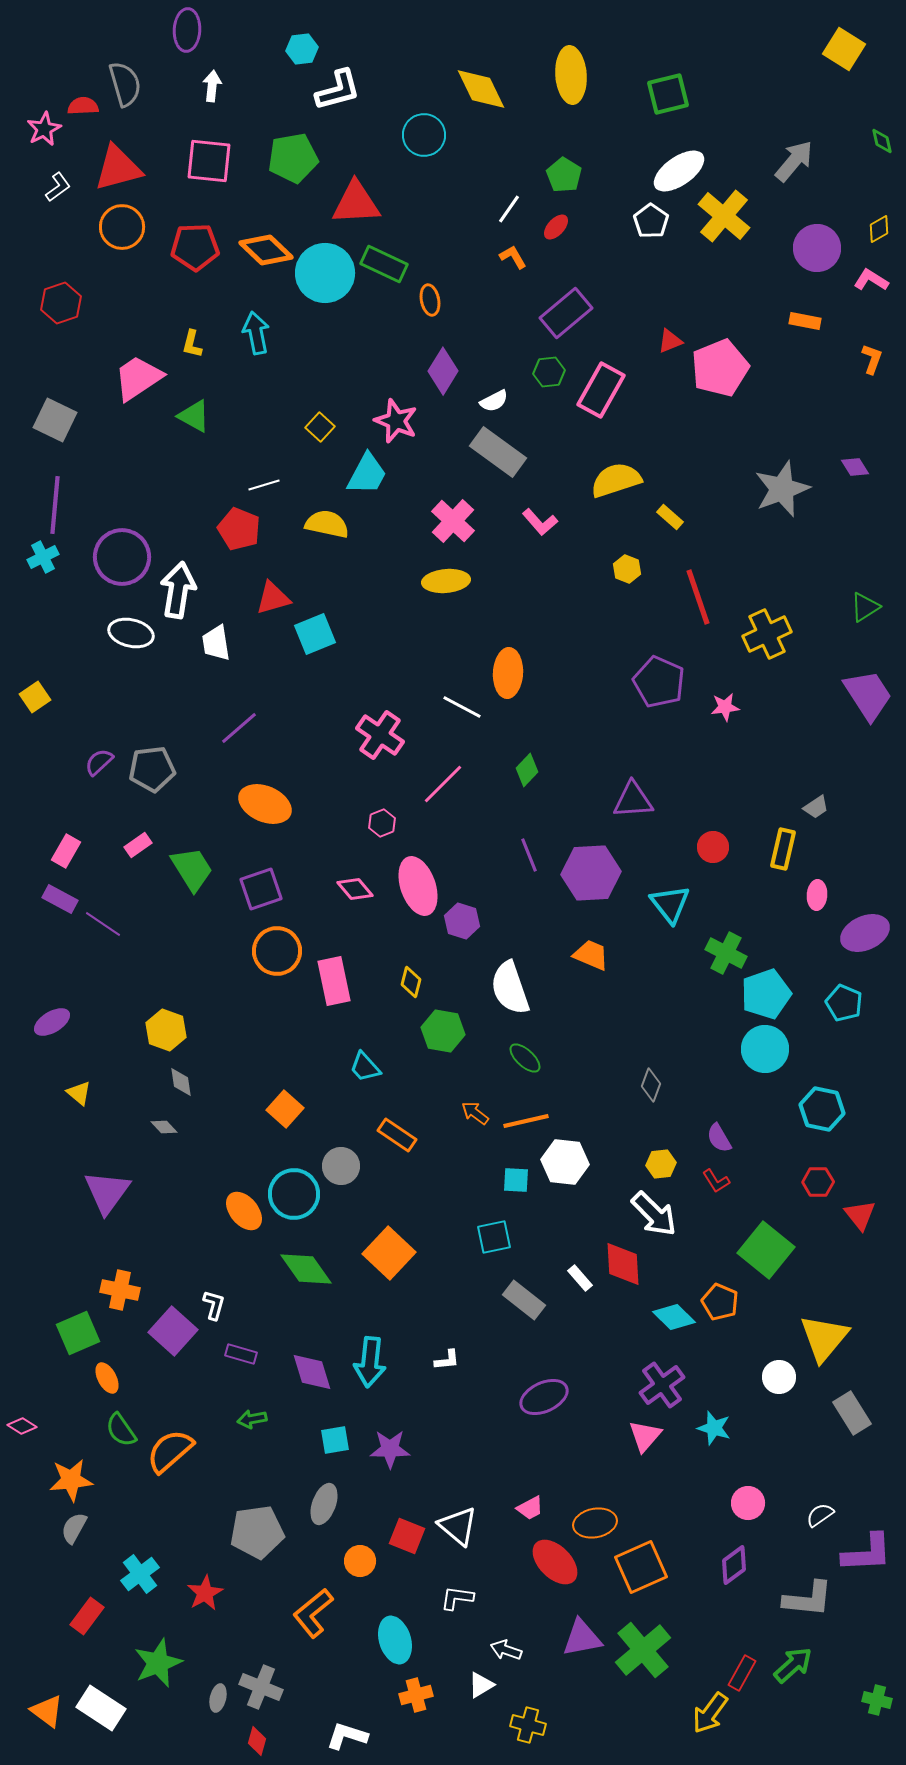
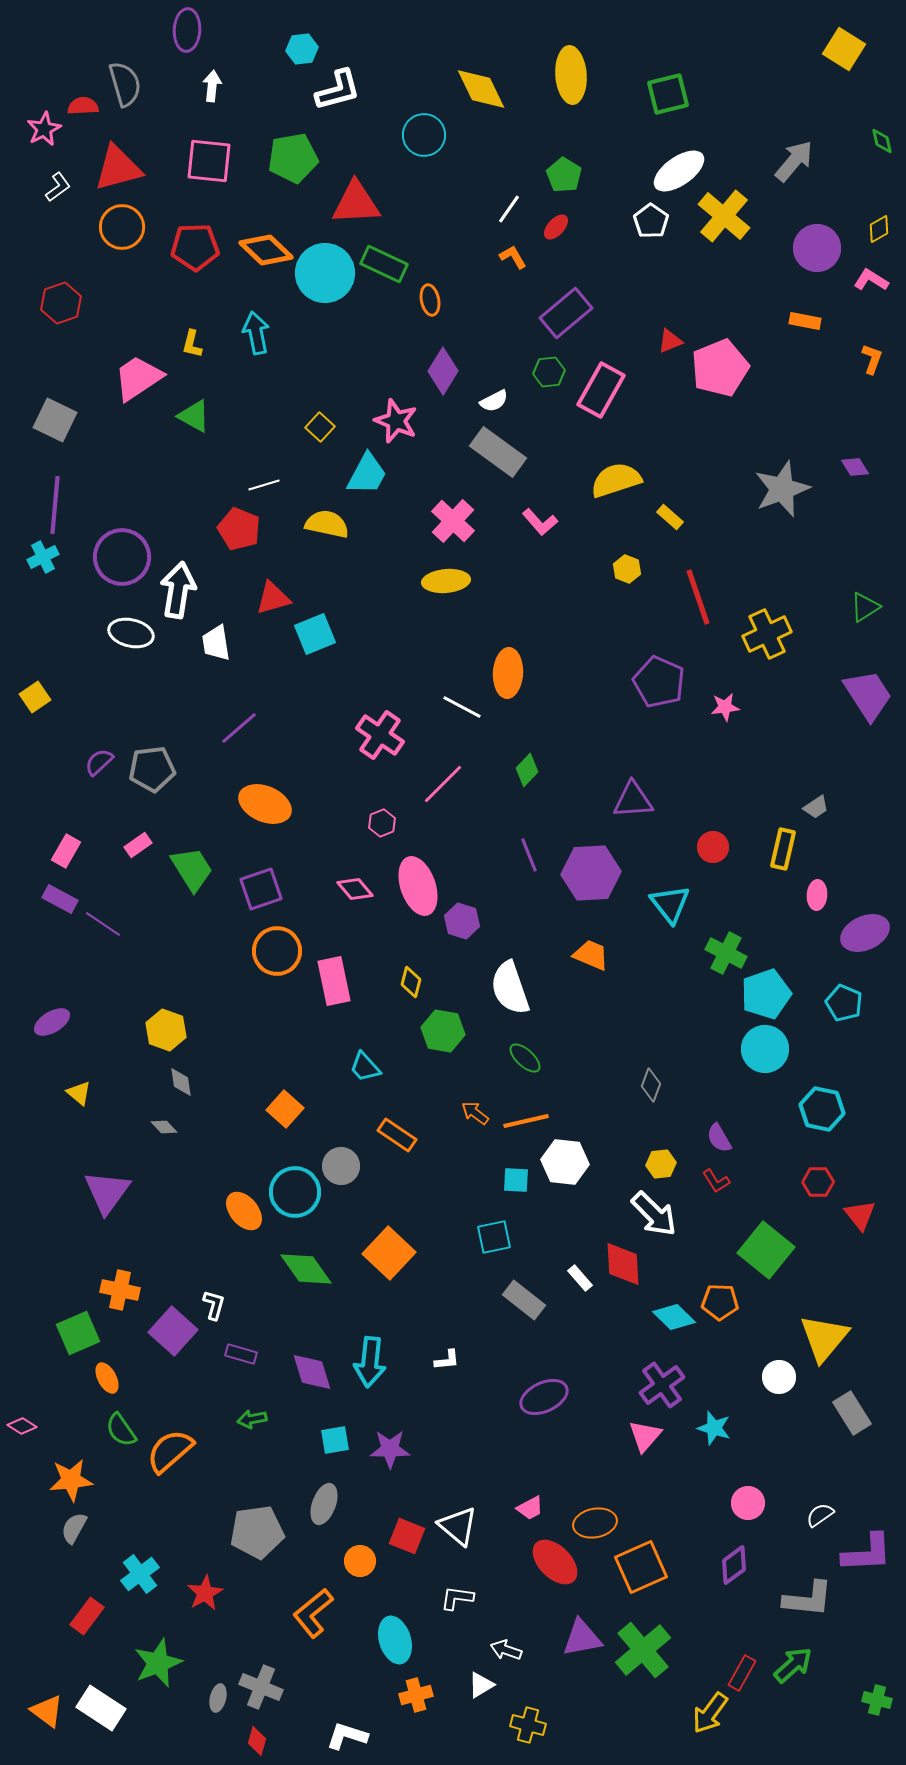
cyan circle at (294, 1194): moved 1 px right, 2 px up
orange pentagon at (720, 1302): rotated 21 degrees counterclockwise
